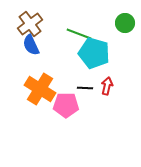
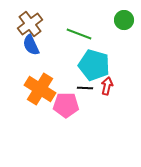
green circle: moved 1 px left, 3 px up
cyan pentagon: moved 12 px down
